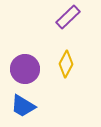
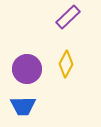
purple circle: moved 2 px right
blue trapezoid: rotated 32 degrees counterclockwise
